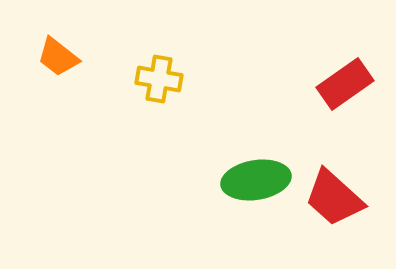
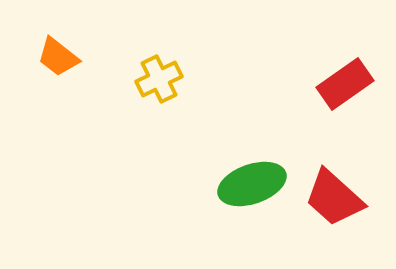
yellow cross: rotated 36 degrees counterclockwise
green ellipse: moved 4 px left, 4 px down; rotated 10 degrees counterclockwise
